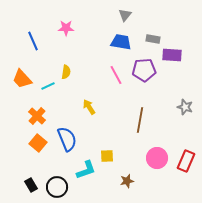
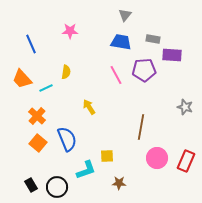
pink star: moved 4 px right, 3 px down
blue line: moved 2 px left, 3 px down
cyan line: moved 2 px left, 2 px down
brown line: moved 1 px right, 7 px down
brown star: moved 8 px left, 2 px down; rotated 16 degrees clockwise
